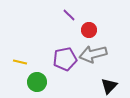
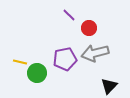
red circle: moved 2 px up
gray arrow: moved 2 px right, 1 px up
green circle: moved 9 px up
